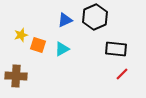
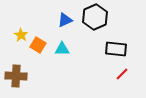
yellow star: rotated 24 degrees counterclockwise
orange square: rotated 14 degrees clockwise
cyan triangle: rotated 28 degrees clockwise
